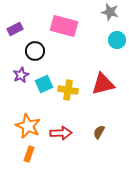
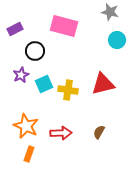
orange star: moved 2 px left
